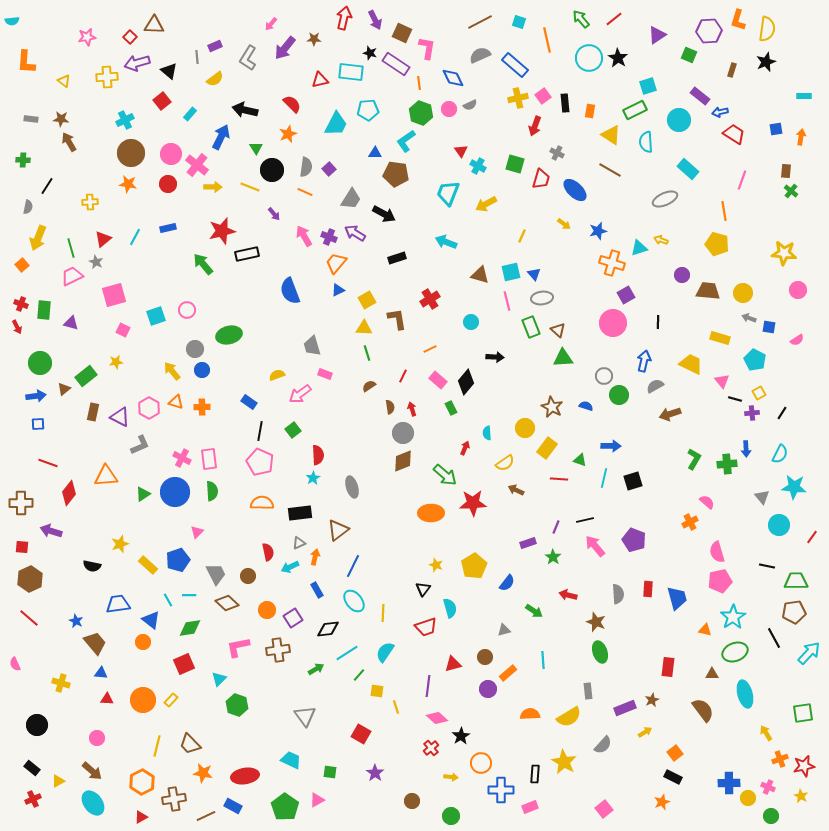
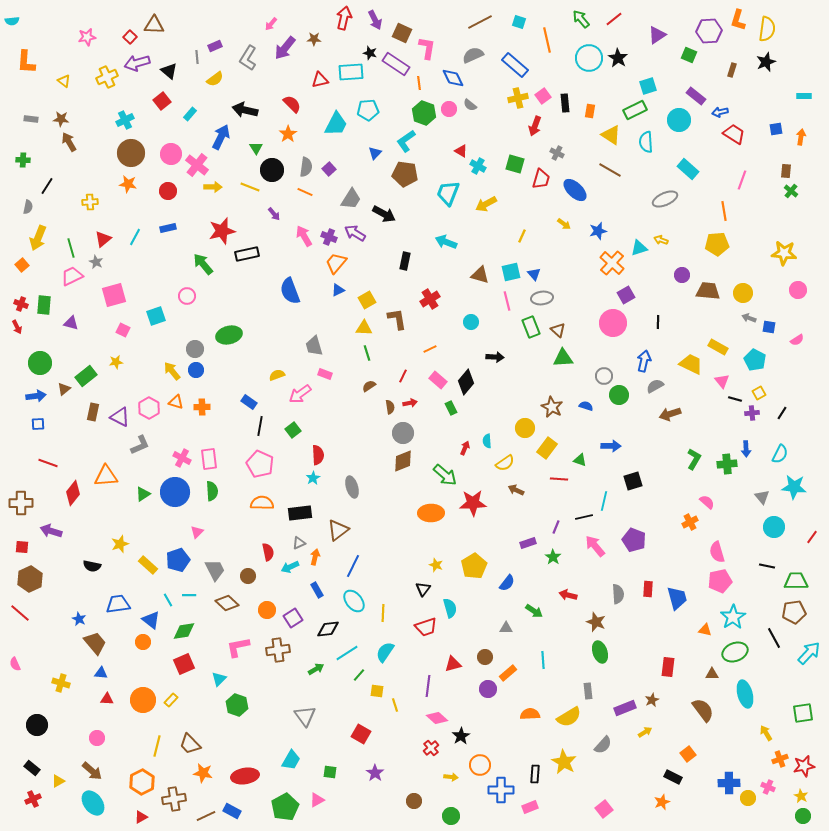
gray semicircle at (480, 55): moved 7 px left
cyan rectangle at (351, 72): rotated 10 degrees counterclockwise
yellow cross at (107, 77): rotated 20 degrees counterclockwise
purple rectangle at (700, 96): moved 4 px left
gray semicircle at (470, 105): rotated 64 degrees clockwise
green hexagon at (421, 113): moved 3 px right
orange star at (288, 134): rotated 12 degrees counterclockwise
red triangle at (461, 151): rotated 24 degrees counterclockwise
blue triangle at (375, 153): rotated 48 degrees counterclockwise
brown pentagon at (396, 174): moved 9 px right
red circle at (168, 184): moved 7 px down
yellow pentagon at (717, 244): rotated 20 degrees counterclockwise
black rectangle at (397, 258): moved 8 px right, 3 px down; rotated 60 degrees counterclockwise
orange cross at (612, 263): rotated 25 degrees clockwise
green rectangle at (44, 310): moved 5 px up
pink circle at (187, 310): moved 14 px up
yellow rectangle at (720, 338): moved 2 px left, 9 px down; rotated 12 degrees clockwise
gray trapezoid at (312, 346): moved 2 px right
blue circle at (202, 370): moved 6 px left
red arrow at (412, 409): moved 2 px left, 6 px up; rotated 96 degrees clockwise
black line at (260, 431): moved 5 px up
cyan semicircle at (487, 433): moved 8 px down
pink pentagon at (260, 462): moved 2 px down
cyan line at (604, 478): moved 23 px down
red diamond at (69, 493): moved 4 px right
black line at (585, 520): moved 1 px left, 3 px up
cyan circle at (779, 525): moved 5 px left, 2 px down
gray trapezoid at (216, 574): moved 1 px left, 4 px up
red line at (29, 618): moved 9 px left, 5 px up
blue star at (76, 621): moved 3 px right, 2 px up
green diamond at (190, 628): moved 6 px left, 3 px down
gray triangle at (504, 630): moved 2 px right, 2 px up; rotated 16 degrees clockwise
yellow line at (396, 707): moved 1 px left, 2 px up
orange square at (675, 753): moved 13 px right, 1 px down
cyan trapezoid at (291, 760): rotated 95 degrees clockwise
orange circle at (481, 763): moved 1 px left, 2 px down
brown circle at (412, 801): moved 2 px right
blue rectangle at (233, 806): moved 1 px left, 5 px down
green pentagon at (285, 807): rotated 8 degrees clockwise
green circle at (771, 816): moved 32 px right
